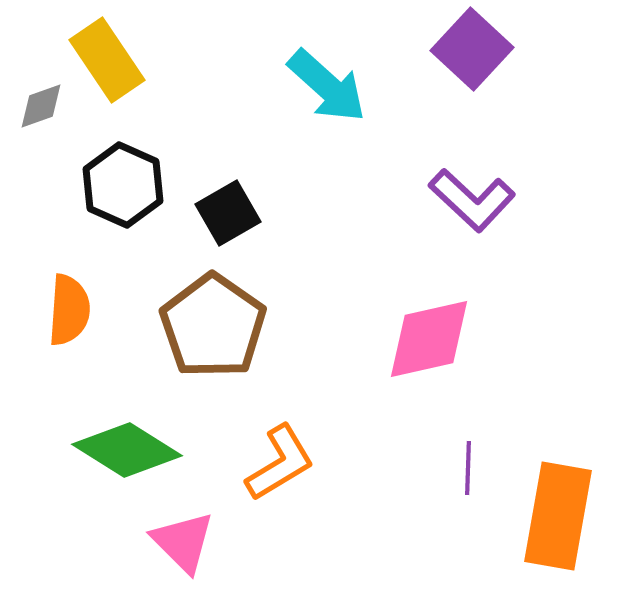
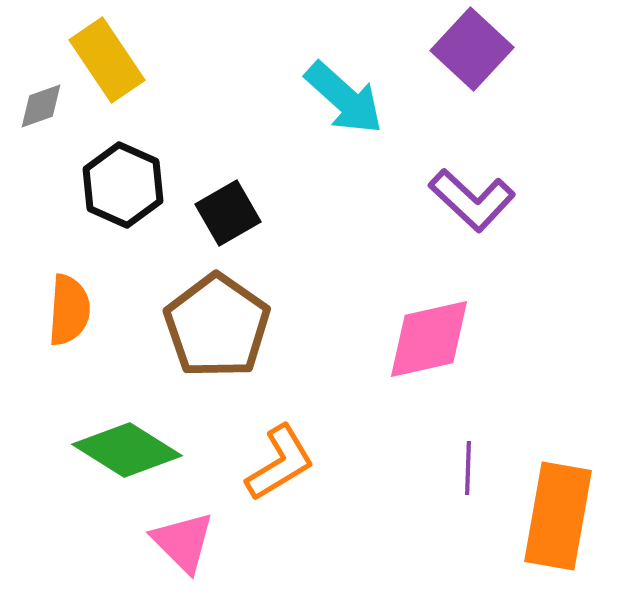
cyan arrow: moved 17 px right, 12 px down
brown pentagon: moved 4 px right
